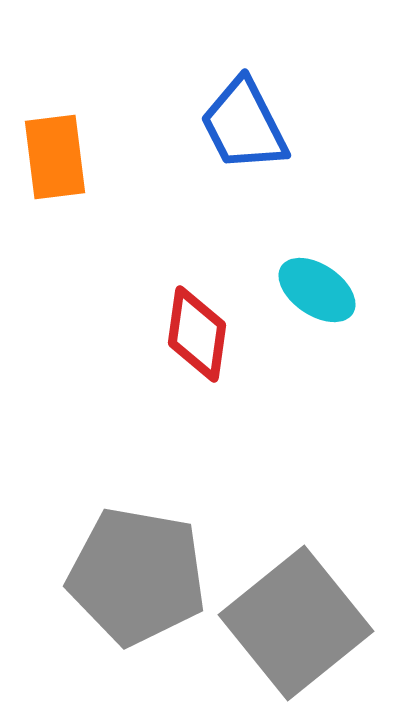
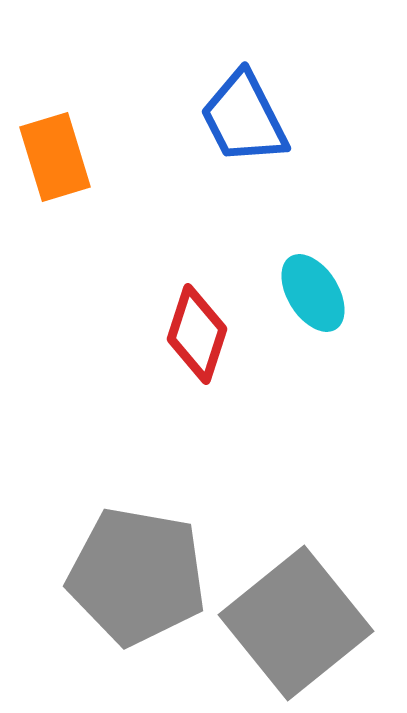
blue trapezoid: moved 7 px up
orange rectangle: rotated 10 degrees counterclockwise
cyan ellipse: moved 4 px left, 3 px down; rotated 24 degrees clockwise
red diamond: rotated 10 degrees clockwise
